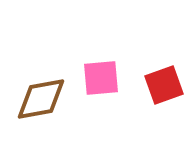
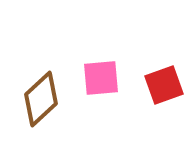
brown diamond: rotated 32 degrees counterclockwise
